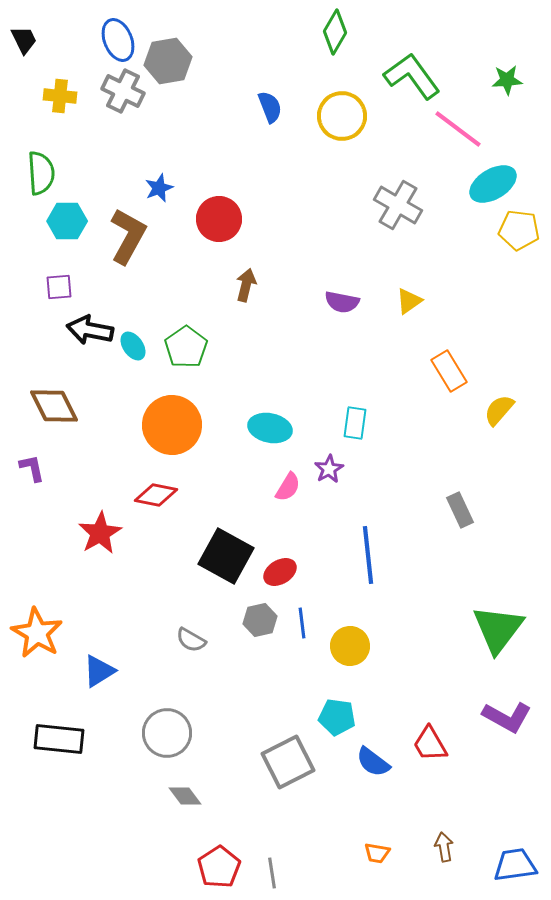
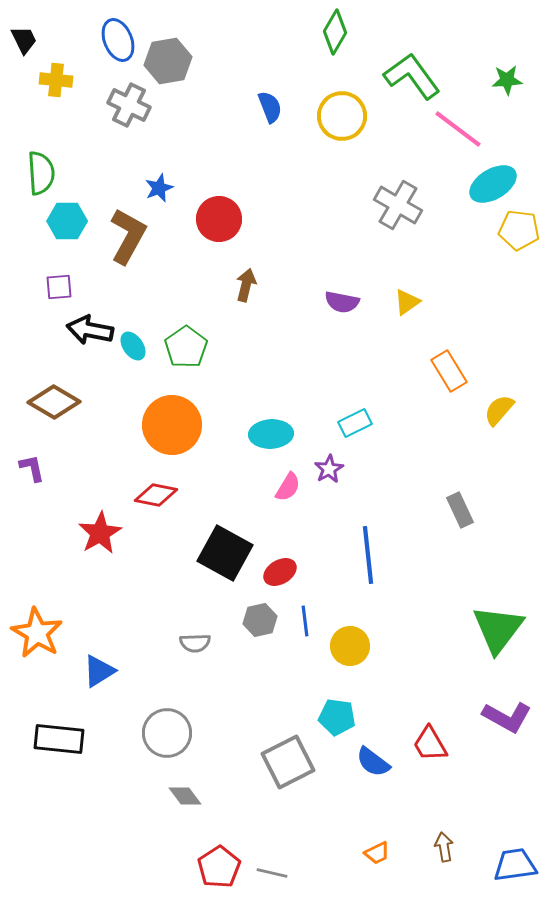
gray cross at (123, 91): moved 6 px right, 14 px down
yellow cross at (60, 96): moved 4 px left, 16 px up
yellow triangle at (409, 301): moved 2 px left, 1 px down
brown diamond at (54, 406): moved 4 px up; rotated 33 degrees counterclockwise
cyan rectangle at (355, 423): rotated 56 degrees clockwise
cyan ellipse at (270, 428): moved 1 px right, 6 px down; rotated 15 degrees counterclockwise
black square at (226, 556): moved 1 px left, 3 px up
blue line at (302, 623): moved 3 px right, 2 px up
gray semicircle at (191, 640): moved 4 px right, 3 px down; rotated 32 degrees counterclockwise
orange trapezoid at (377, 853): rotated 36 degrees counterclockwise
gray line at (272, 873): rotated 68 degrees counterclockwise
